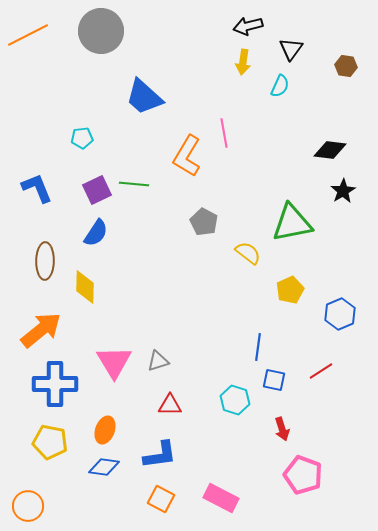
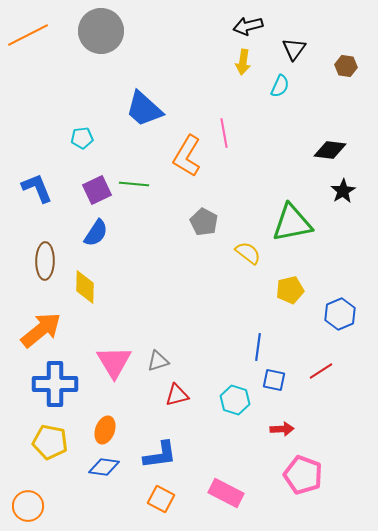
black triangle at (291, 49): moved 3 px right
blue trapezoid at (144, 97): moved 12 px down
yellow pentagon at (290, 290): rotated 12 degrees clockwise
red triangle at (170, 405): moved 7 px right, 10 px up; rotated 15 degrees counterclockwise
red arrow at (282, 429): rotated 75 degrees counterclockwise
pink rectangle at (221, 498): moved 5 px right, 5 px up
